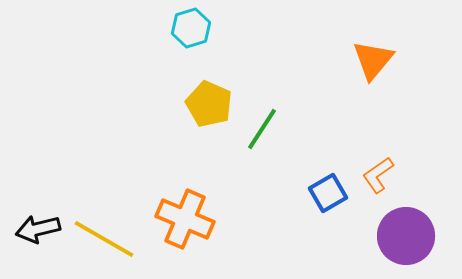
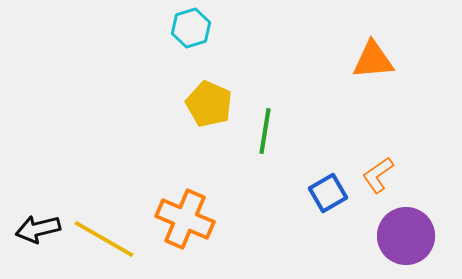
orange triangle: rotated 45 degrees clockwise
green line: moved 3 px right, 2 px down; rotated 24 degrees counterclockwise
